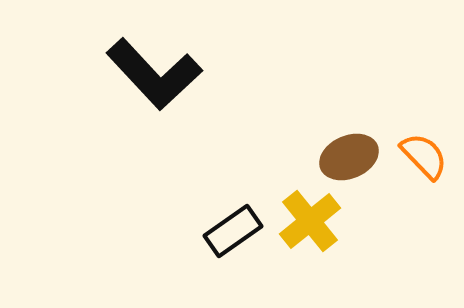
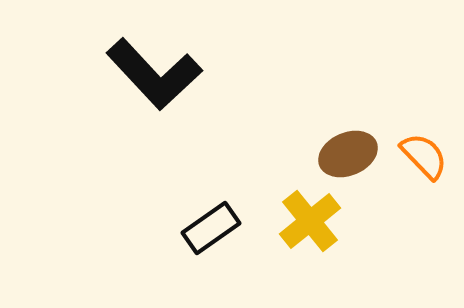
brown ellipse: moved 1 px left, 3 px up
black rectangle: moved 22 px left, 3 px up
